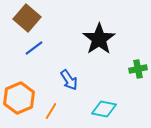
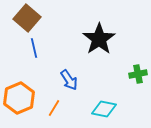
blue line: rotated 66 degrees counterclockwise
green cross: moved 5 px down
orange line: moved 3 px right, 3 px up
